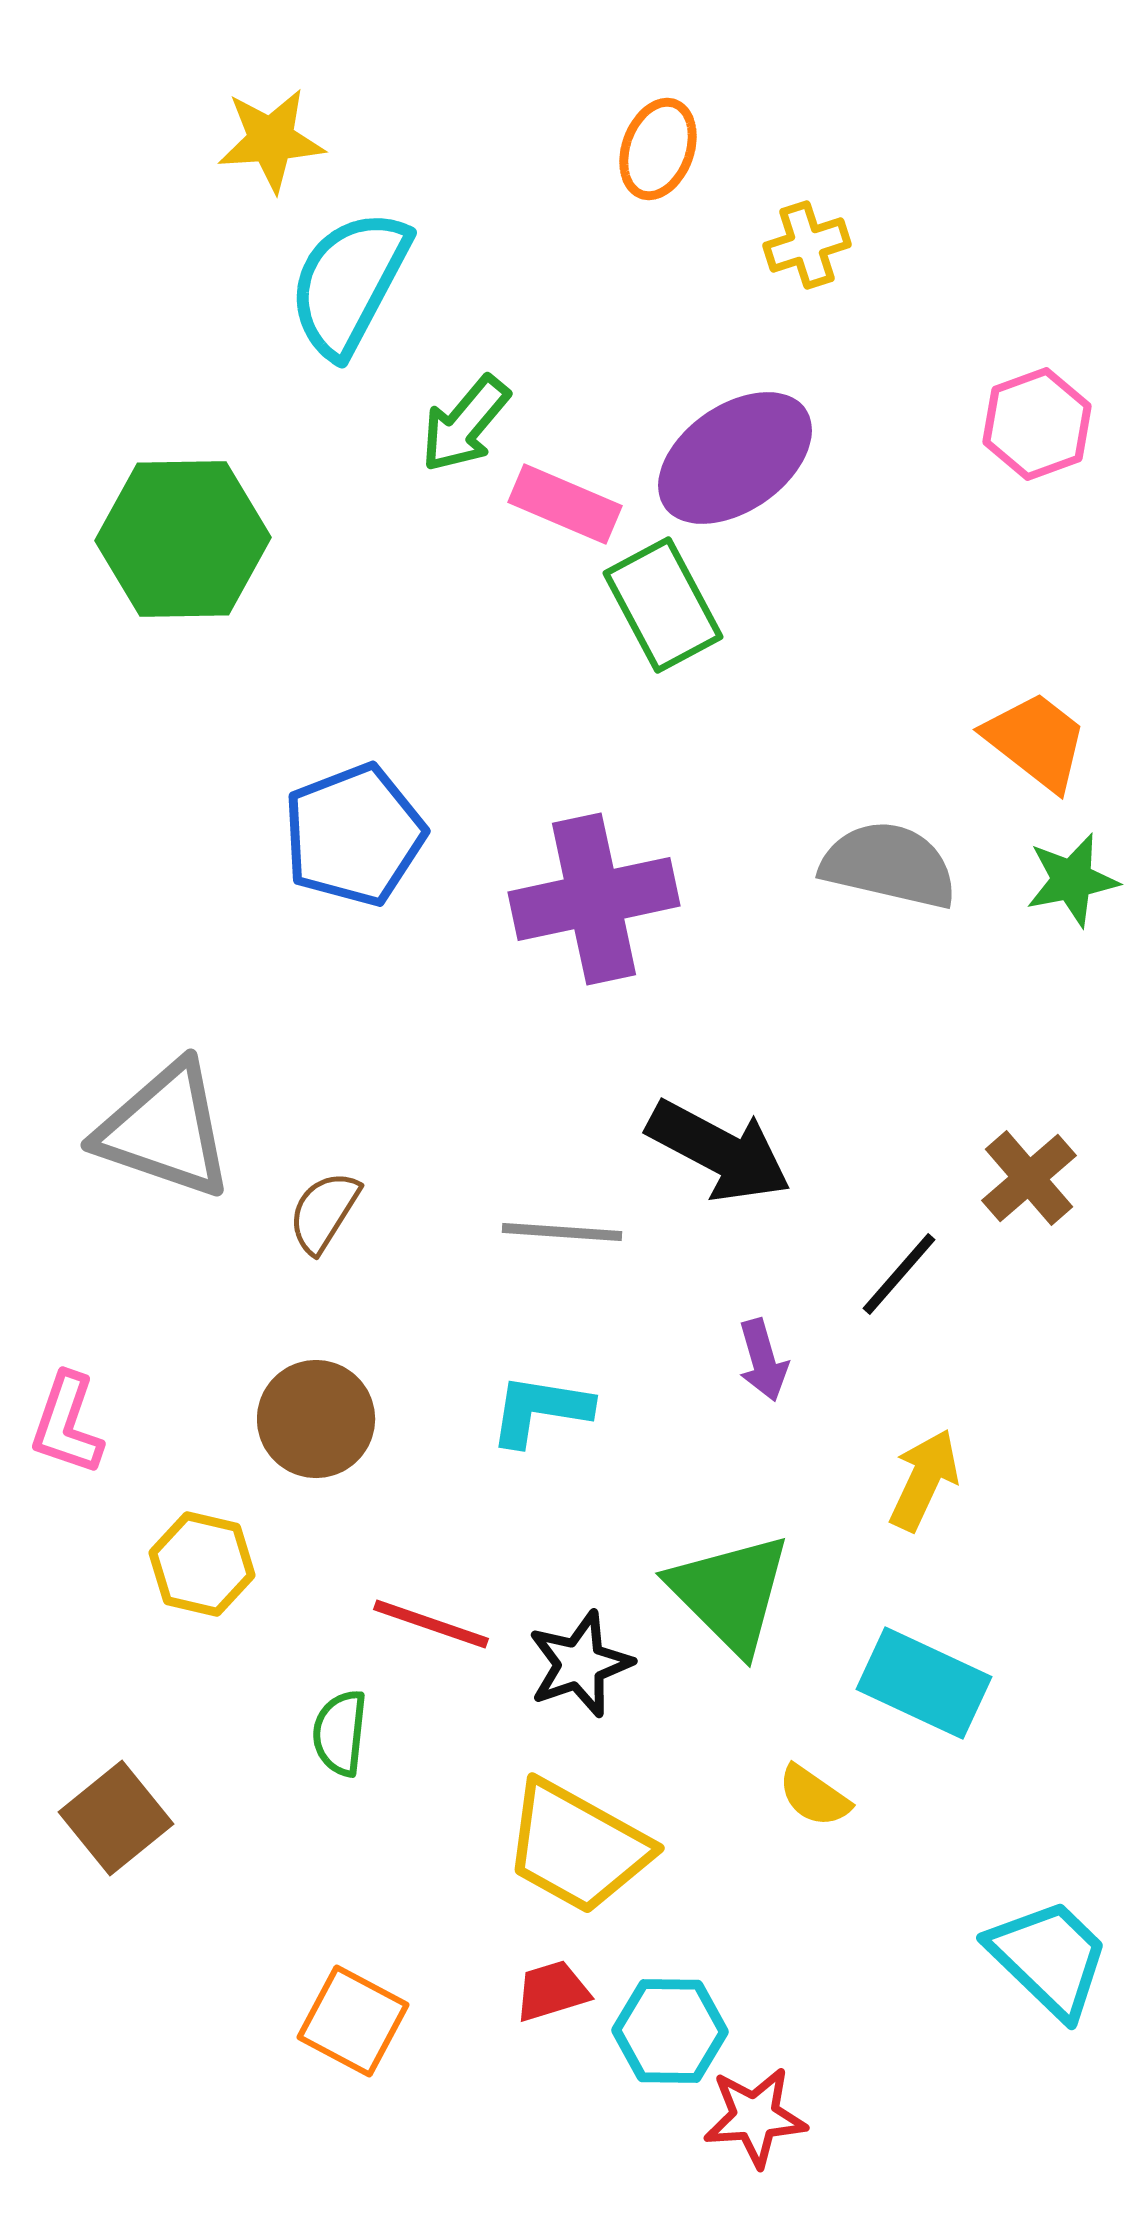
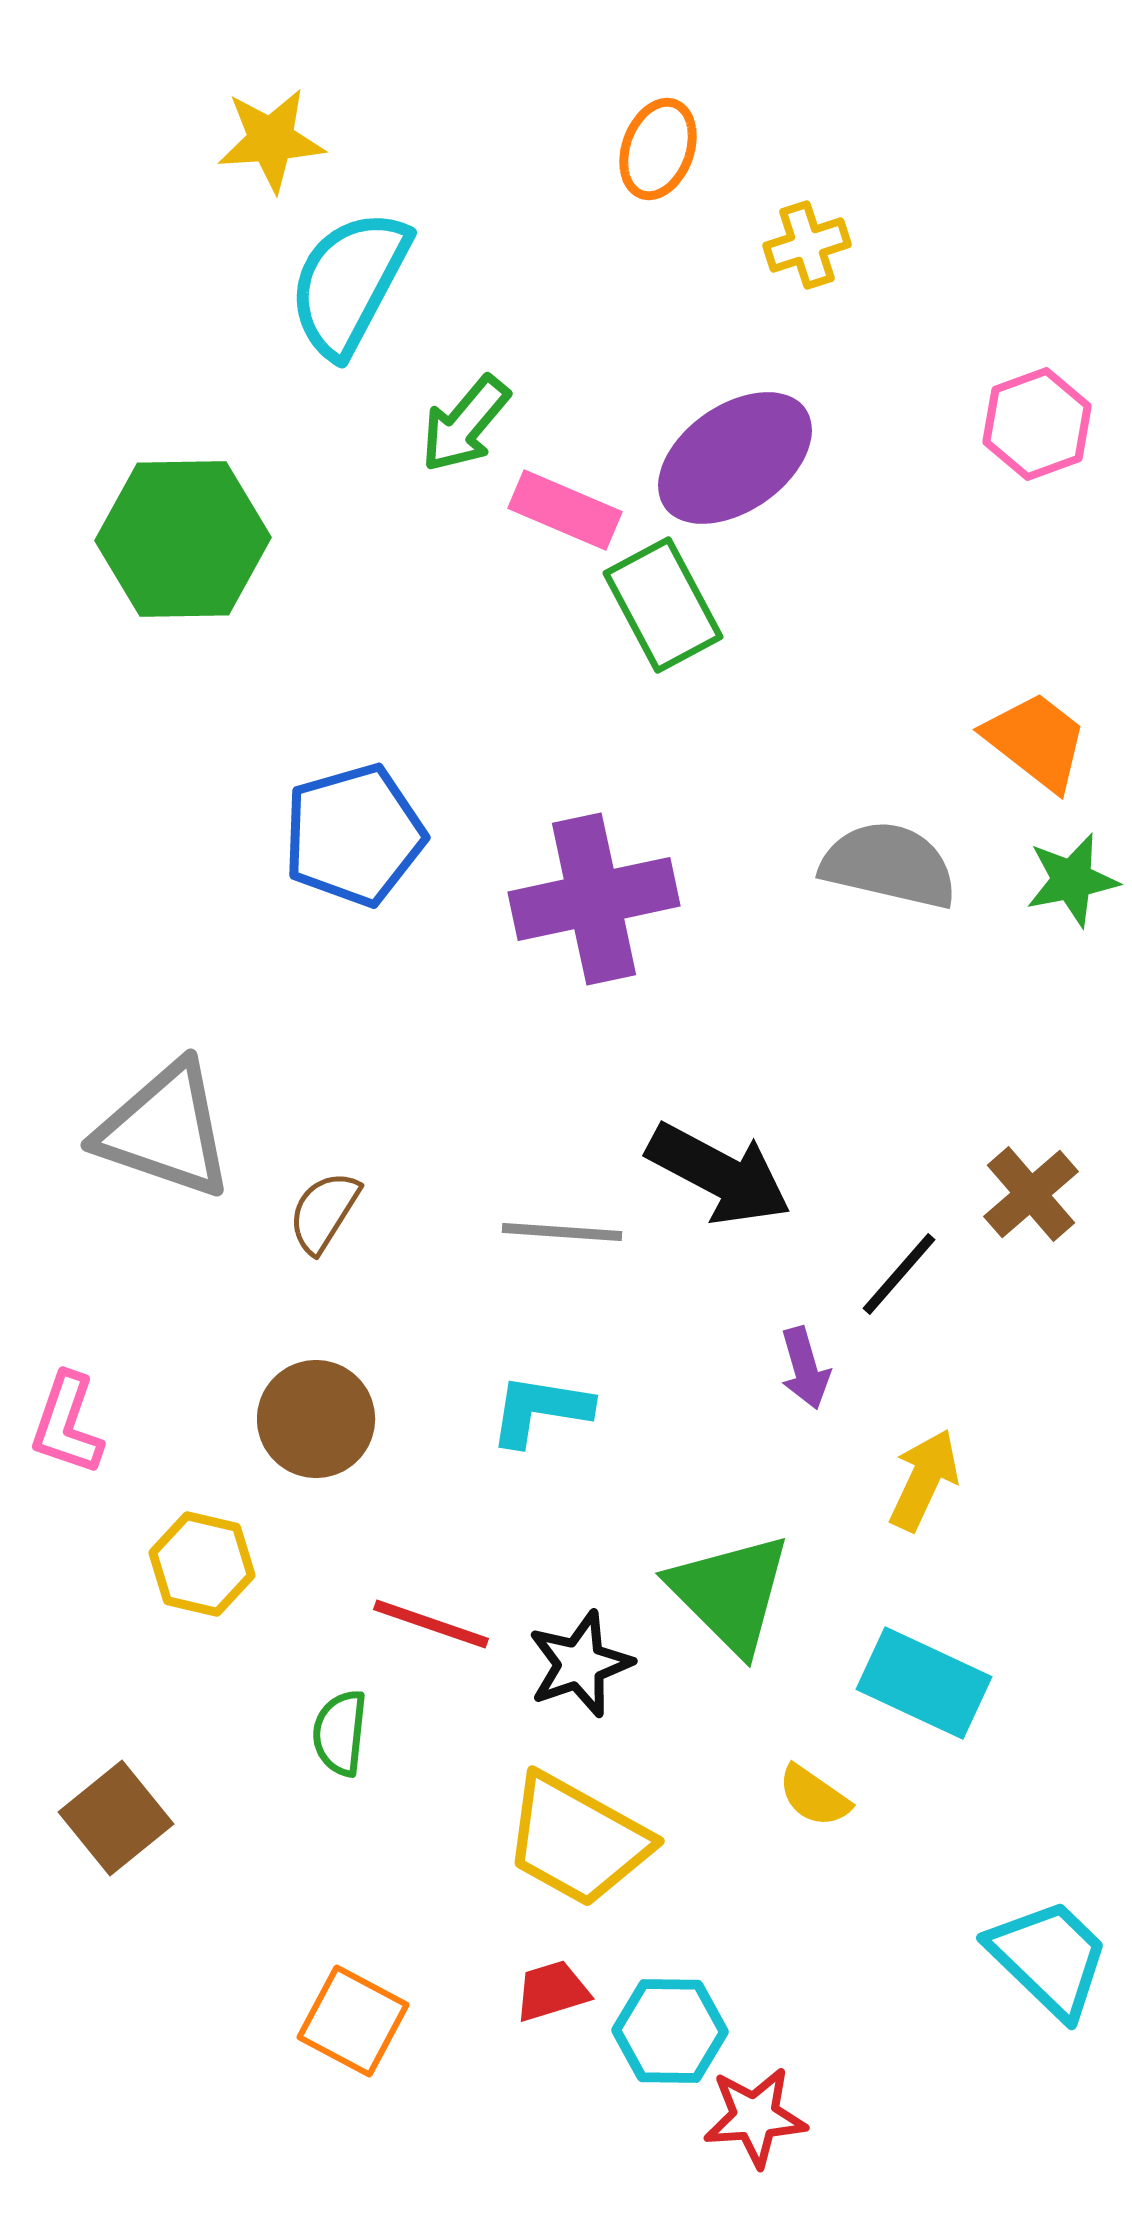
pink rectangle: moved 6 px down
blue pentagon: rotated 5 degrees clockwise
black arrow: moved 23 px down
brown cross: moved 2 px right, 16 px down
purple arrow: moved 42 px right, 8 px down
yellow trapezoid: moved 7 px up
